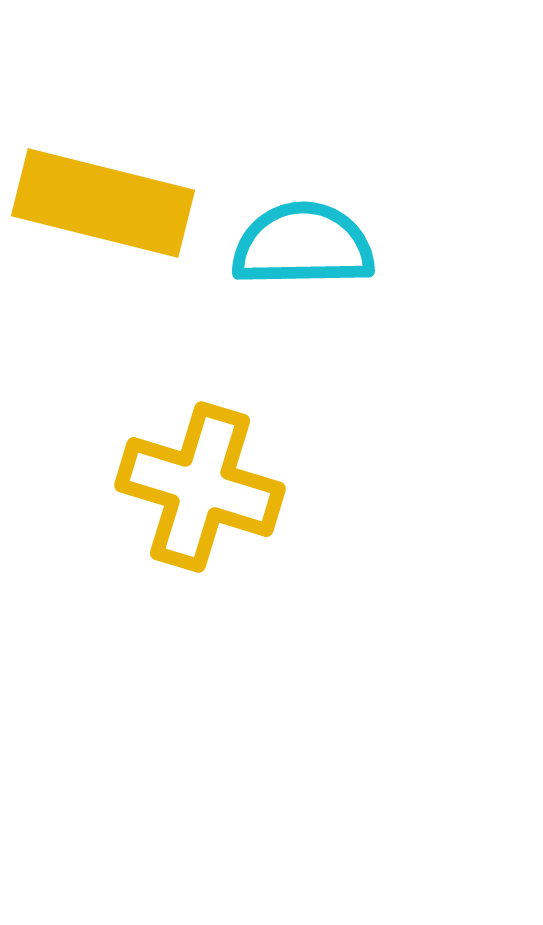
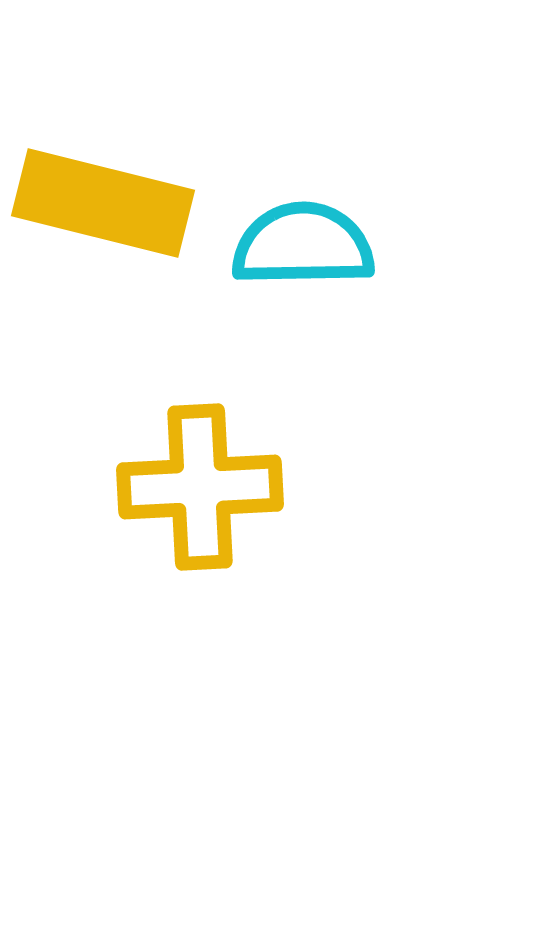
yellow cross: rotated 20 degrees counterclockwise
